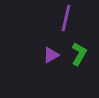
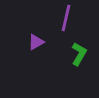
purple triangle: moved 15 px left, 13 px up
